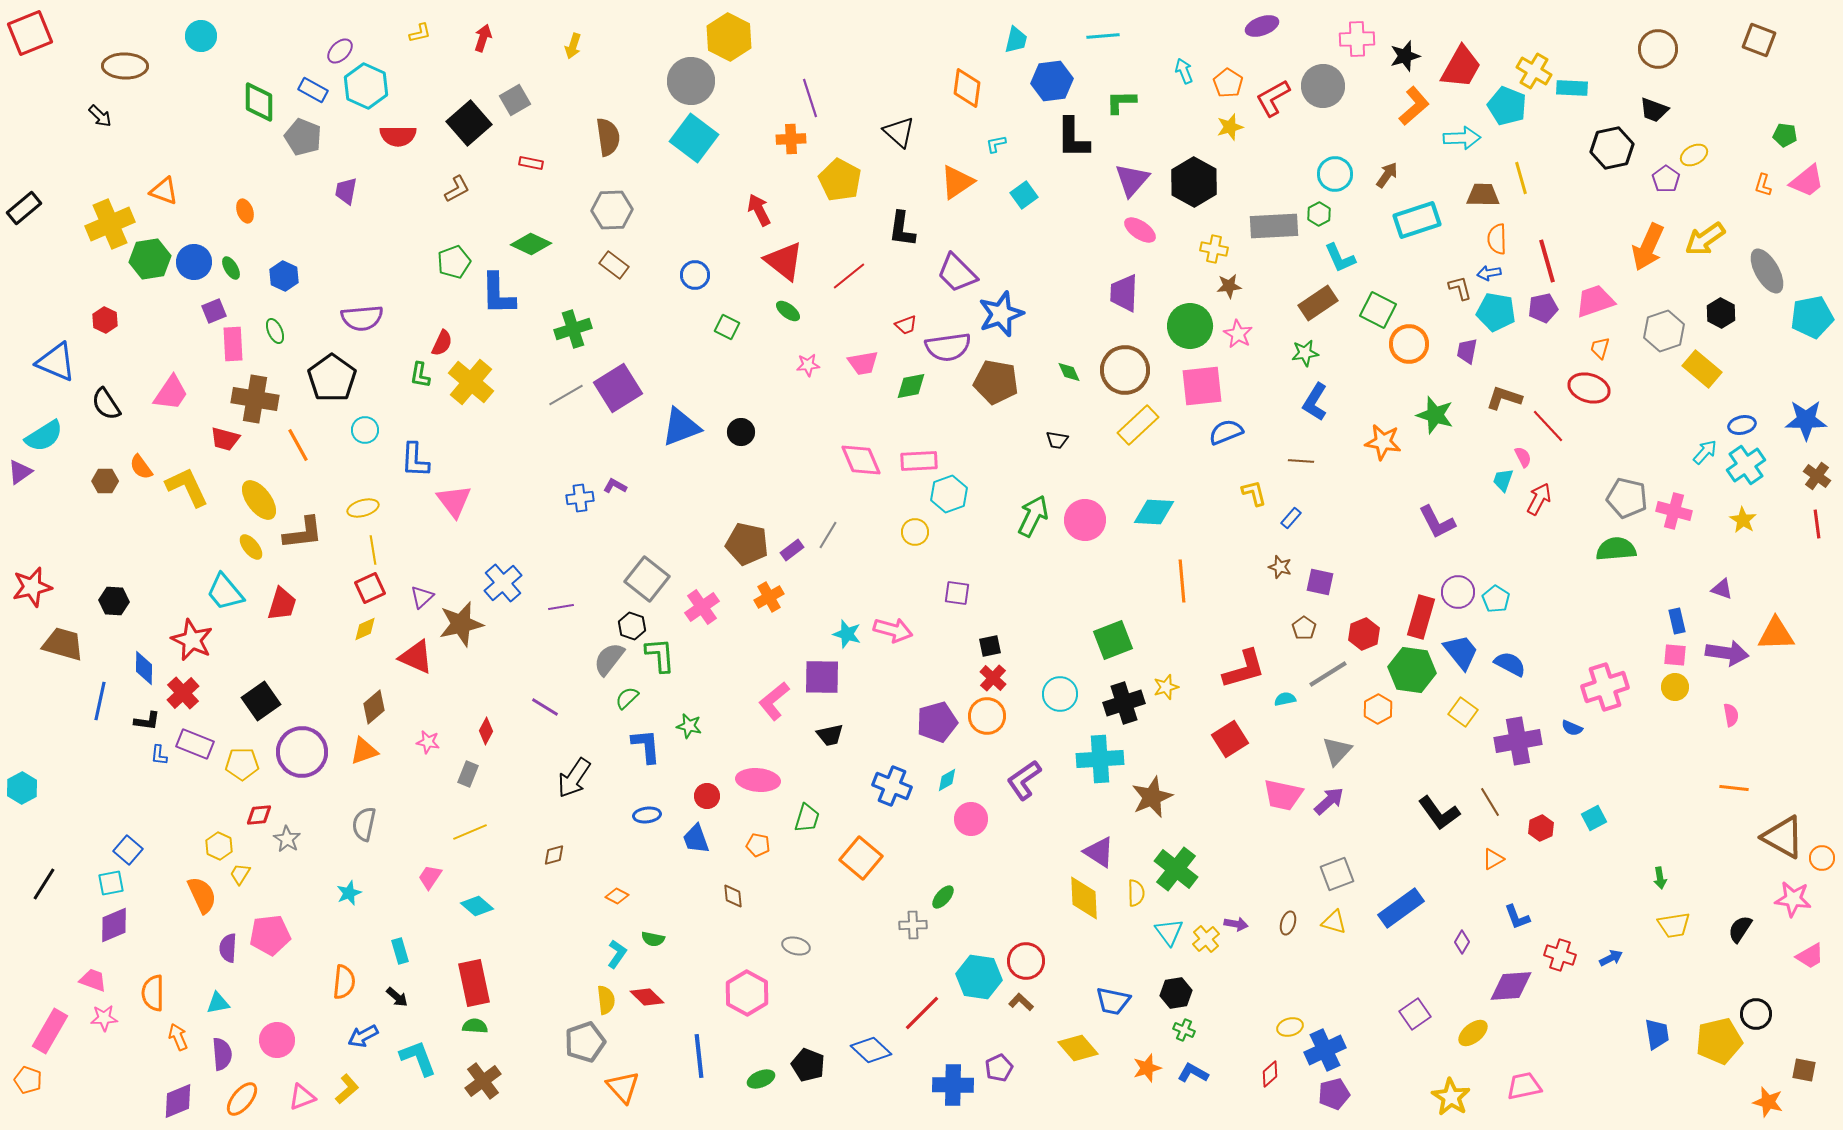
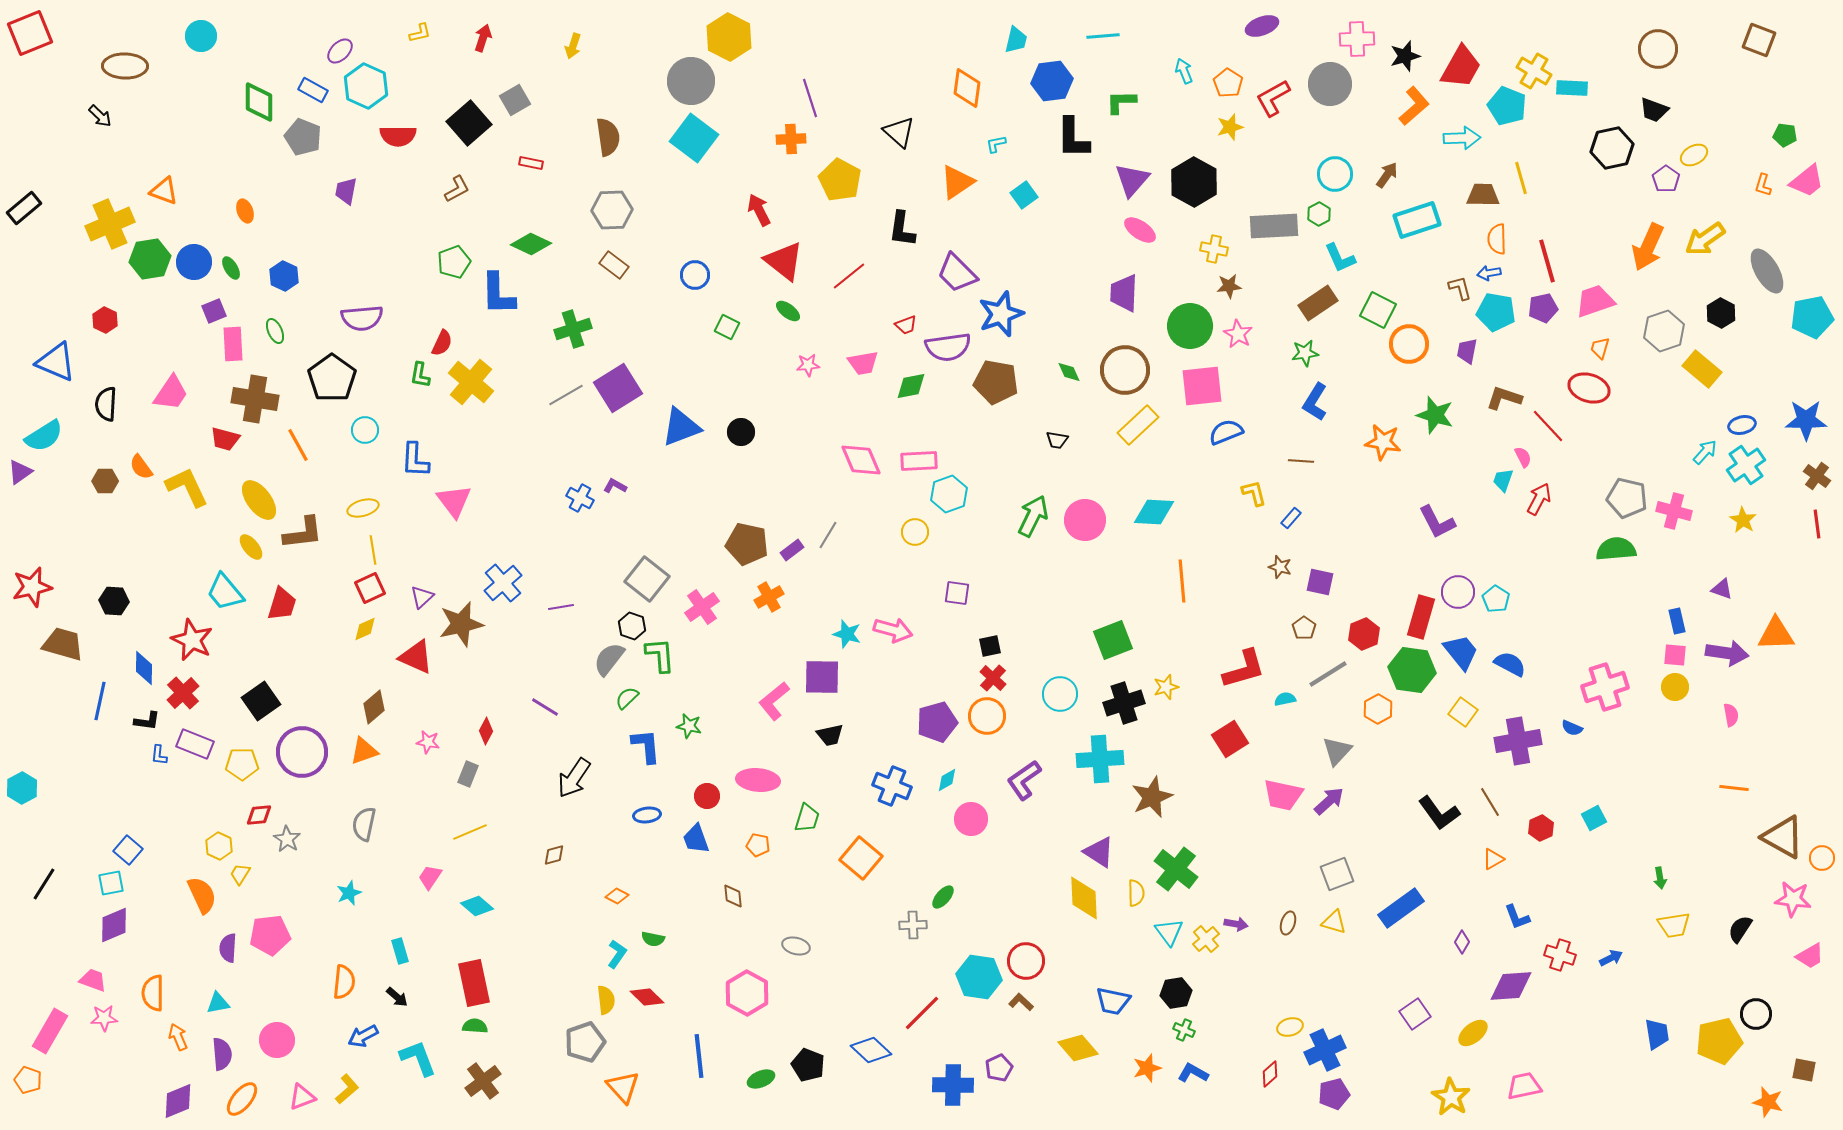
gray circle at (1323, 86): moved 7 px right, 2 px up
black semicircle at (106, 404): rotated 36 degrees clockwise
blue cross at (580, 498): rotated 36 degrees clockwise
